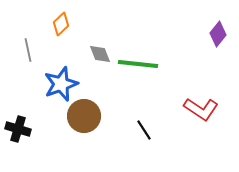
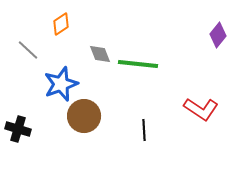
orange diamond: rotated 10 degrees clockwise
purple diamond: moved 1 px down
gray line: rotated 35 degrees counterclockwise
black line: rotated 30 degrees clockwise
